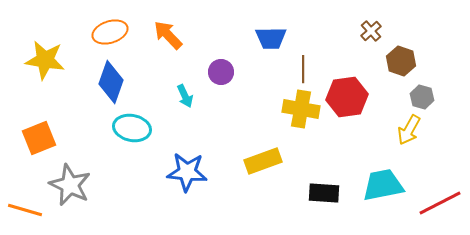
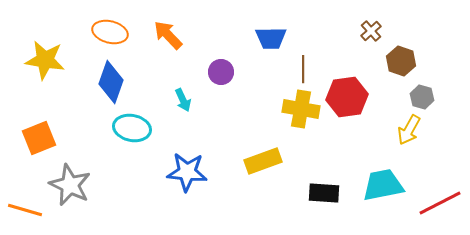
orange ellipse: rotated 32 degrees clockwise
cyan arrow: moved 2 px left, 4 px down
